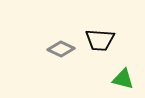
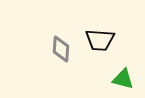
gray diamond: rotated 68 degrees clockwise
